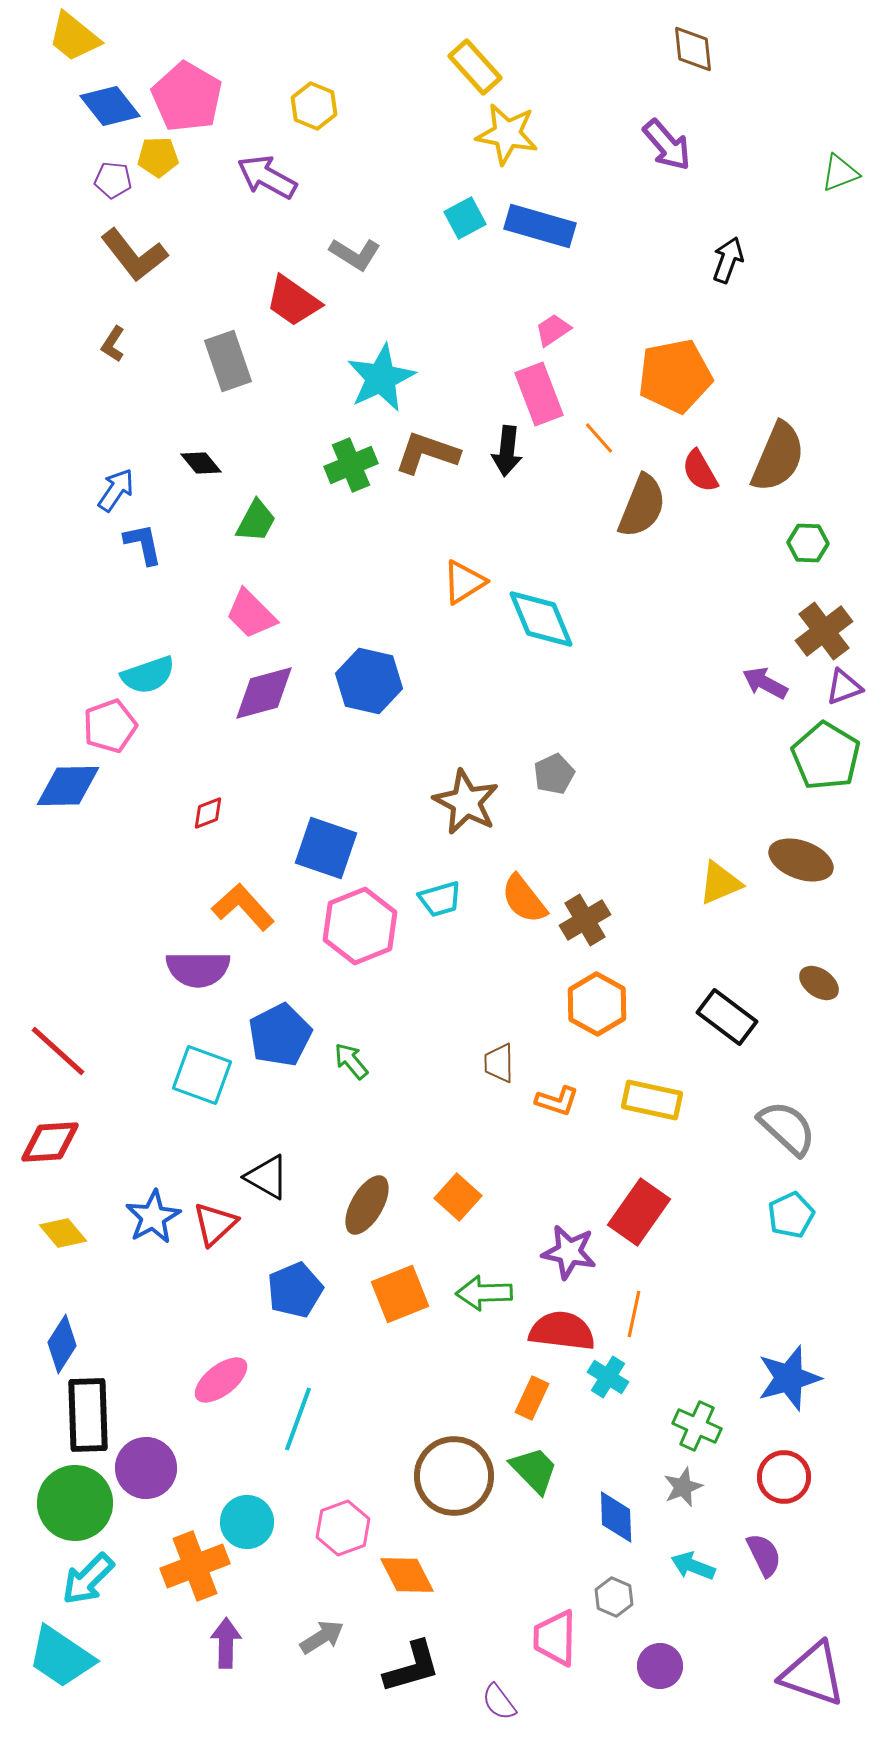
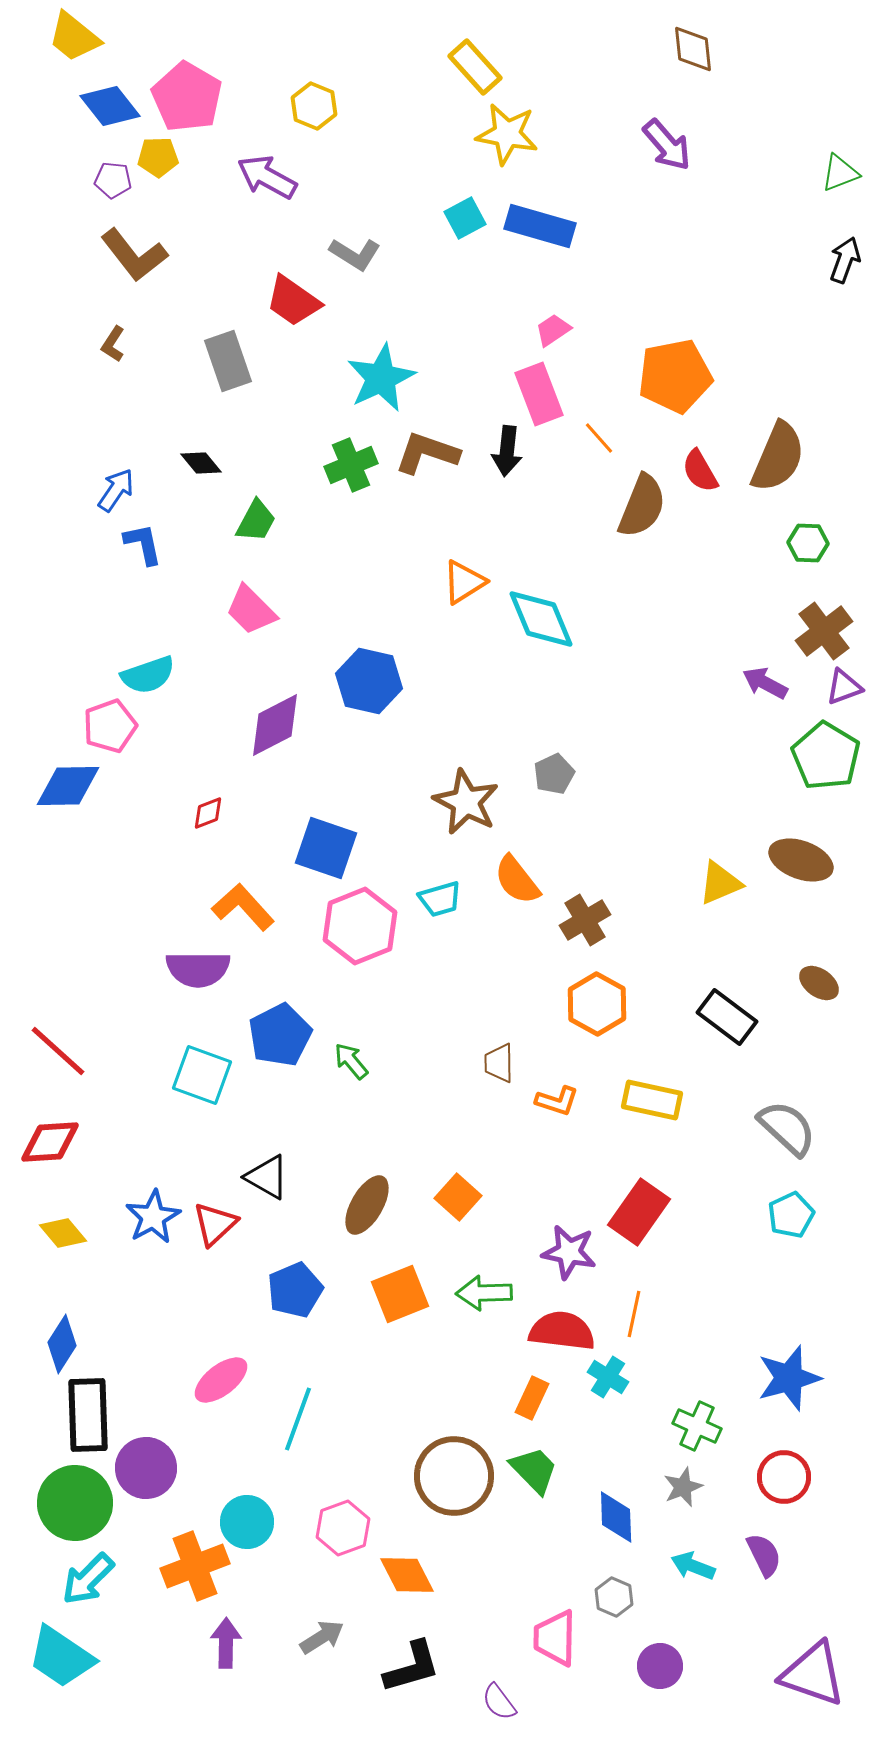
black arrow at (728, 260): moved 117 px right
pink trapezoid at (251, 614): moved 4 px up
purple diamond at (264, 693): moved 11 px right, 32 px down; rotated 12 degrees counterclockwise
orange semicircle at (524, 899): moved 7 px left, 19 px up
